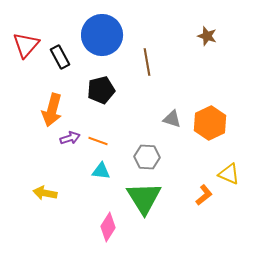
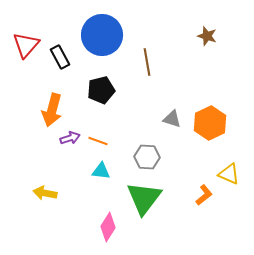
green triangle: rotated 9 degrees clockwise
